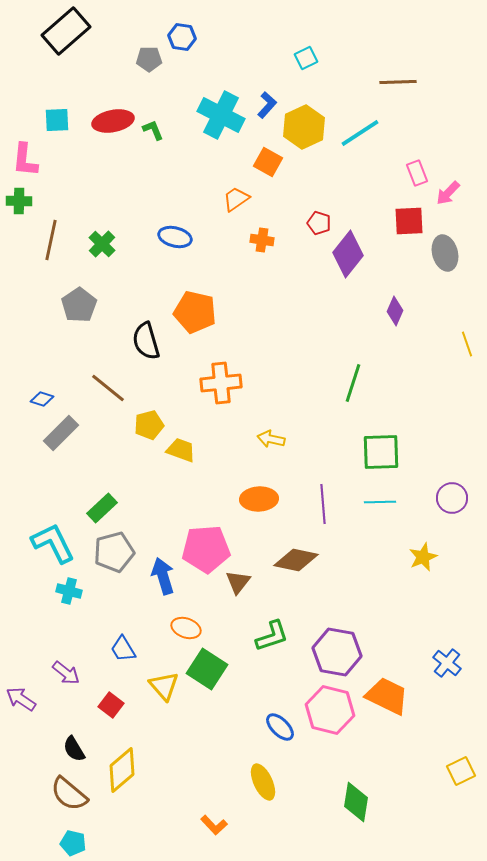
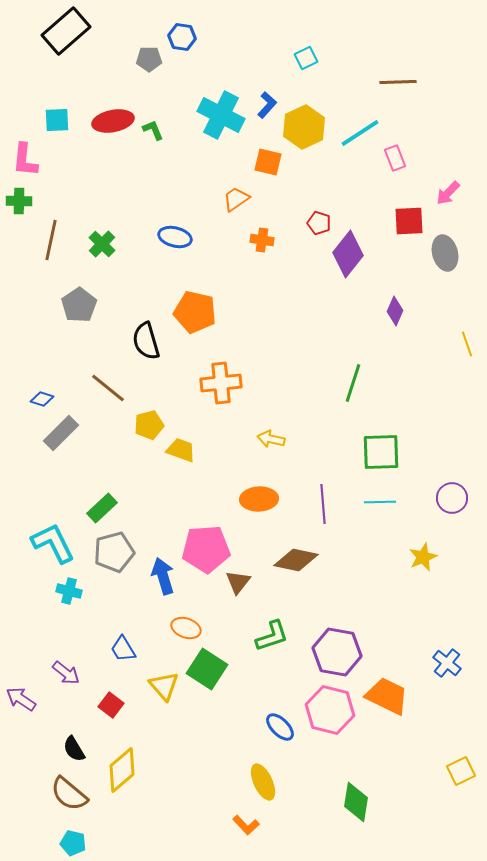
orange square at (268, 162): rotated 16 degrees counterclockwise
pink rectangle at (417, 173): moved 22 px left, 15 px up
orange L-shape at (214, 825): moved 32 px right
